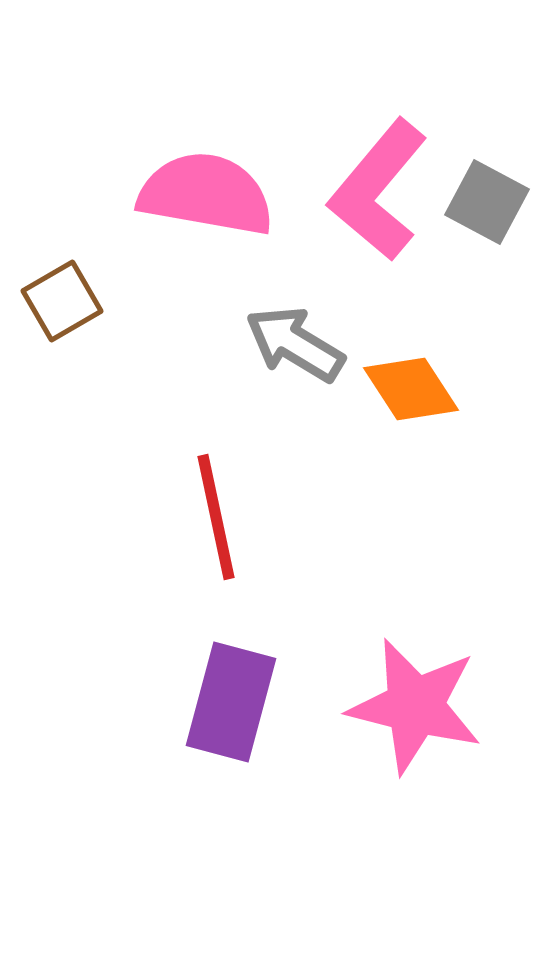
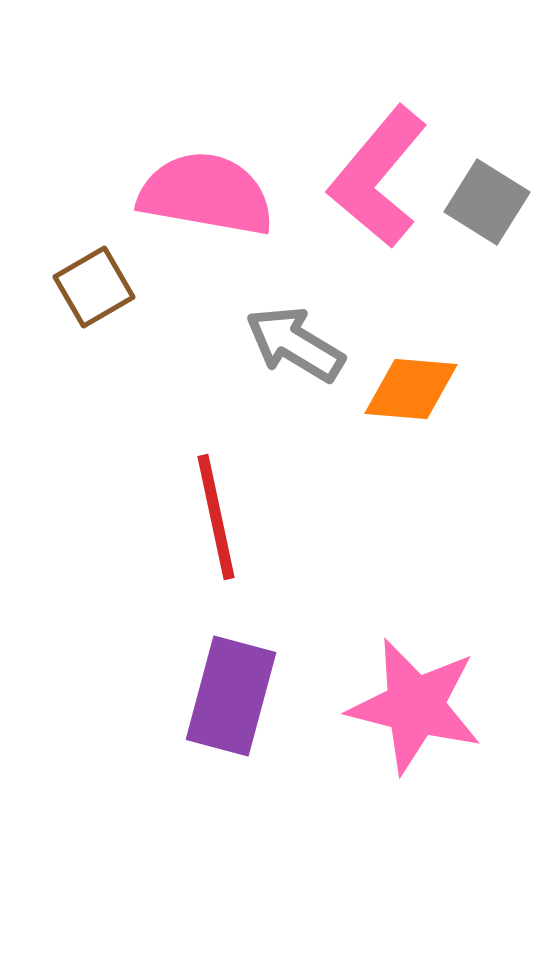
pink L-shape: moved 13 px up
gray square: rotated 4 degrees clockwise
brown square: moved 32 px right, 14 px up
orange diamond: rotated 52 degrees counterclockwise
purple rectangle: moved 6 px up
